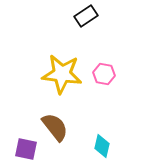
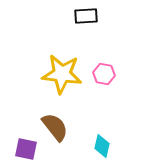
black rectangle: rotated 30 degrees clockwise
